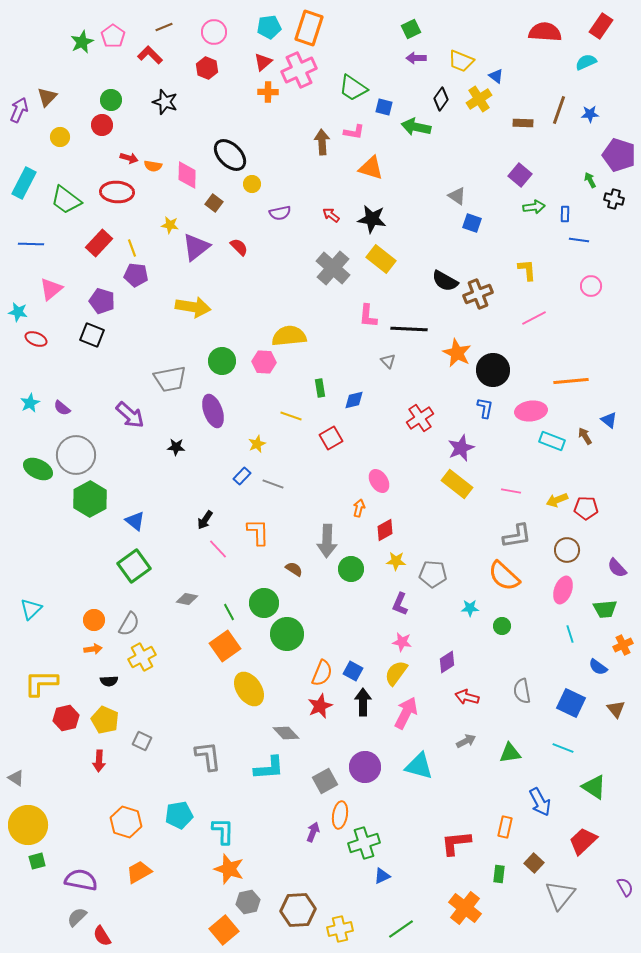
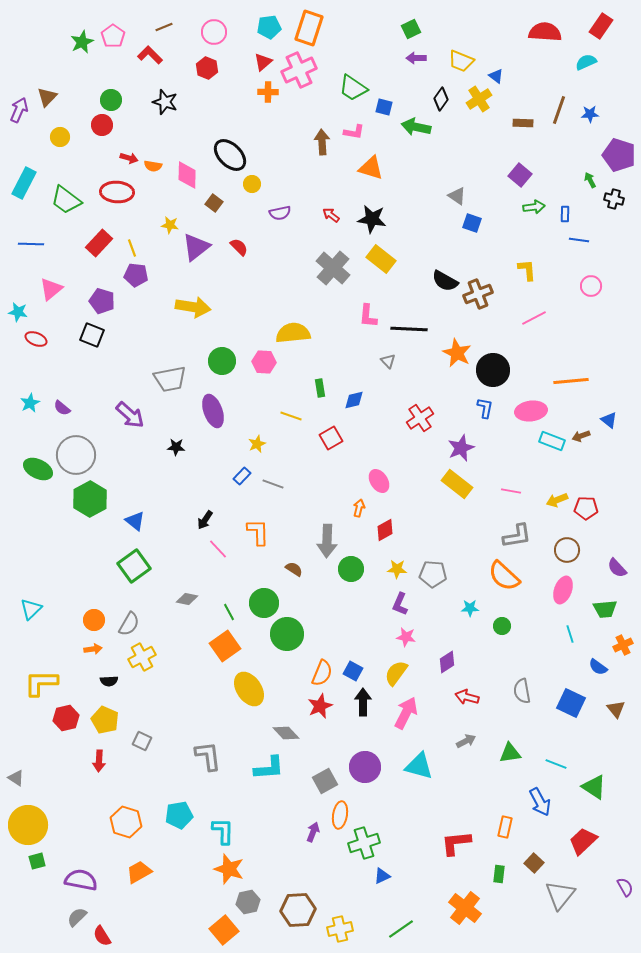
yellow semicircle at (289, 336): moved 4 px right, 3 px up
brown arrow at (585, 436): moved 4 px left; rotated 78 degrees counterclockwise
yellow star at (396, 561): moved 1 px right, 8 px down
pink star at (402, 642): moved 4 px right, 5 px up
cyan line at (563, 748): moved 7 px left, 16 px down
